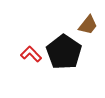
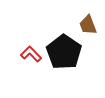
brown trapezoid: rotated 120 degrees clockwise
